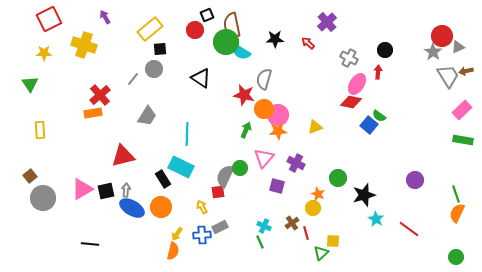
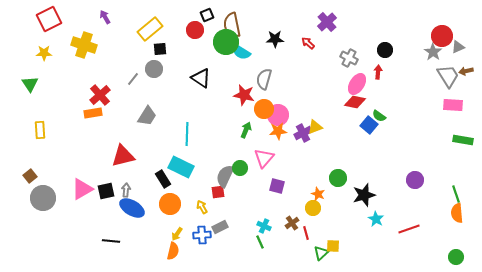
red diamond at (351, 102): moved 4 px right
pink rectangle at (462, 110): moved 9 px left, 5 px up; rotated 48 degrees clockwise
purple cross at (296, 163): moved 7 px right, 30 px up; rotated 36 degrees clockwise
orange circle at (161, 207): moved 9 px right, 3 px up
orange semicircle at (457, 213): rotated 30 degrees counterclockwise
red line at (409, 229): rotated 55 degrees counterclockwise
yellow square at (333, 241): moved 5 px down
black line at (90, 244): moved 21 px right, 3 px up
